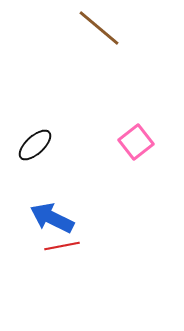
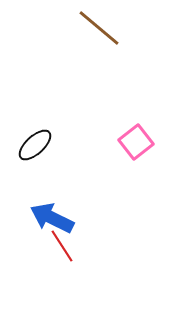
red line: rotated 68 degrees clockwise
